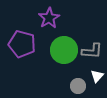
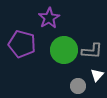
white triangle: moved 1 px up
